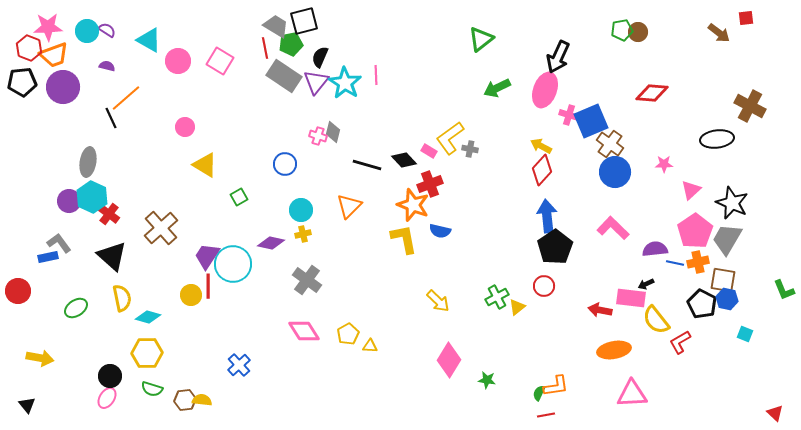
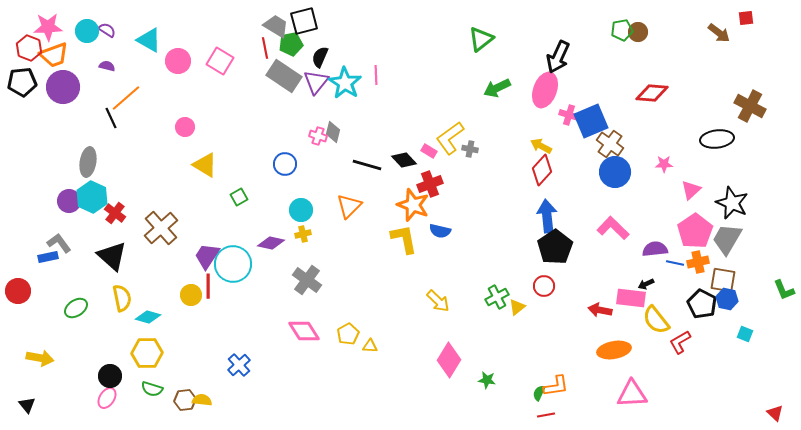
red cross at (109, 214): moved 6 px right, 1 px up
